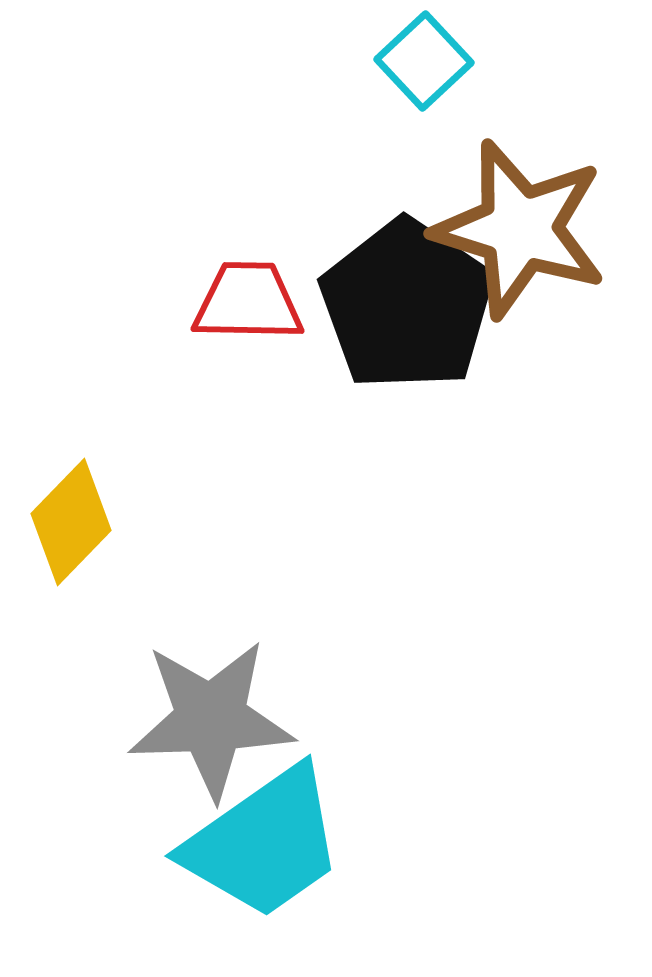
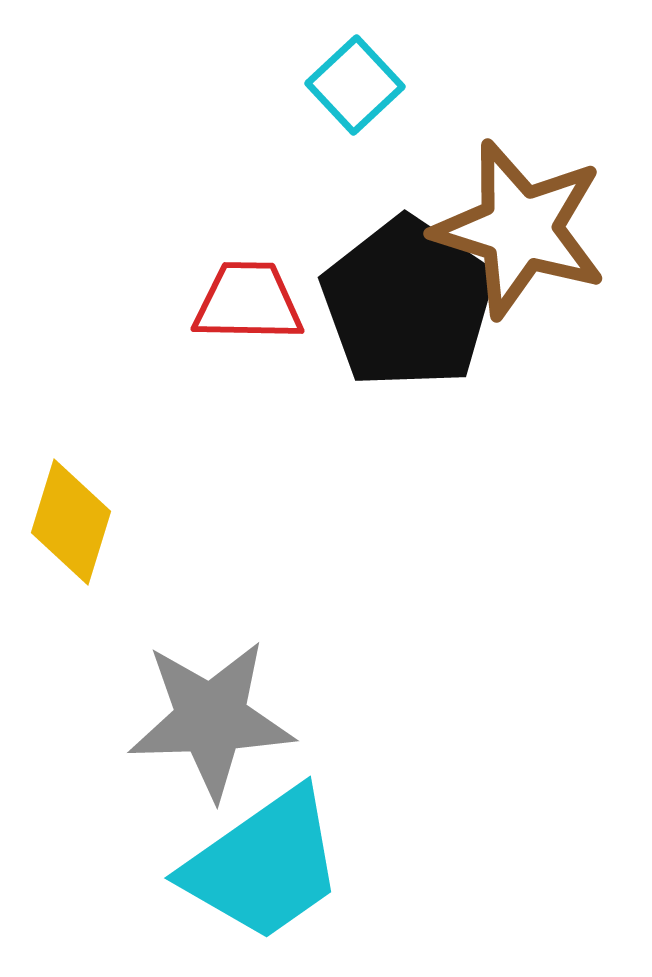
cyan square: moved 69 px left, 24 px down
black pentagon: moved 1 px right, 2 px up
yellow diamond: rotated 27 degrees counterclockwise
cyan trapezoid: moved 22 px down
